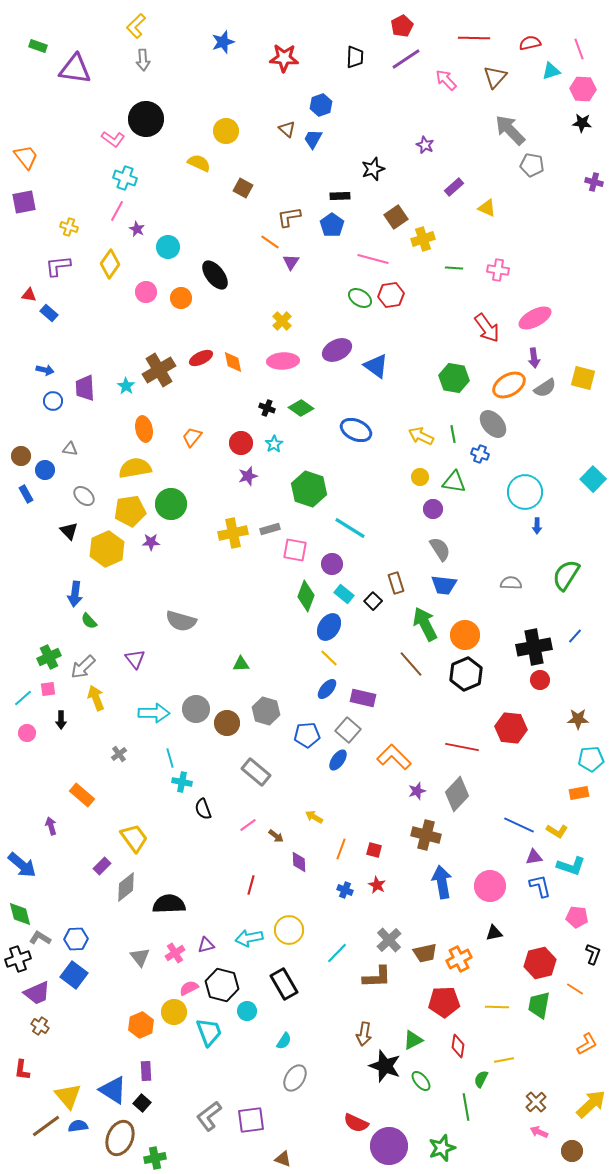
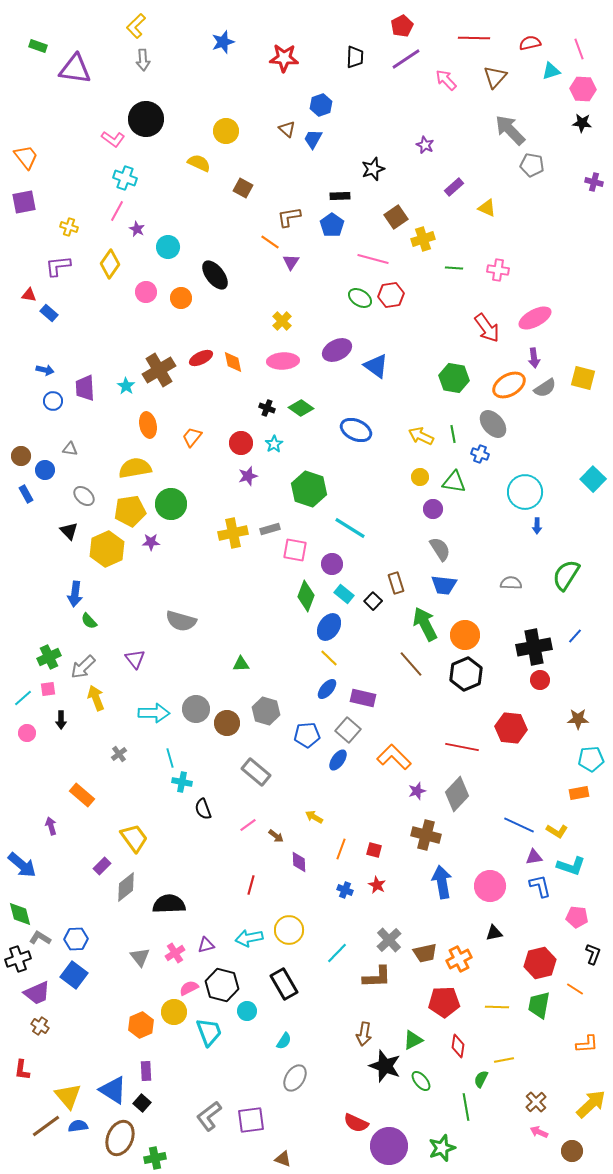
orange ellipse at (144, 429): moved 4 px right, 4 px up
orange L-shape at (587, 1044): rotated 25 degrees clockwise
